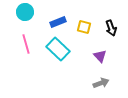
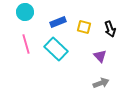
black arrow: moved 1 px left, 1 px down
cyan rectangle: moved 2 px left
